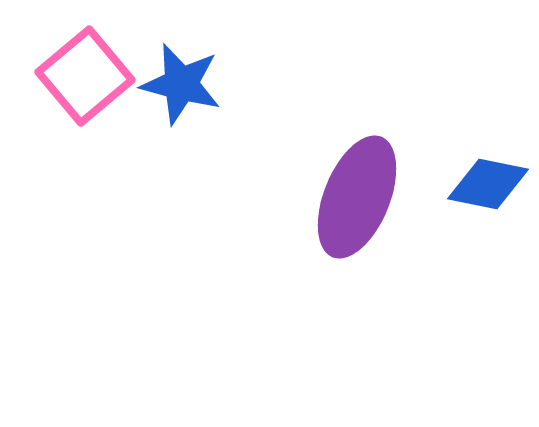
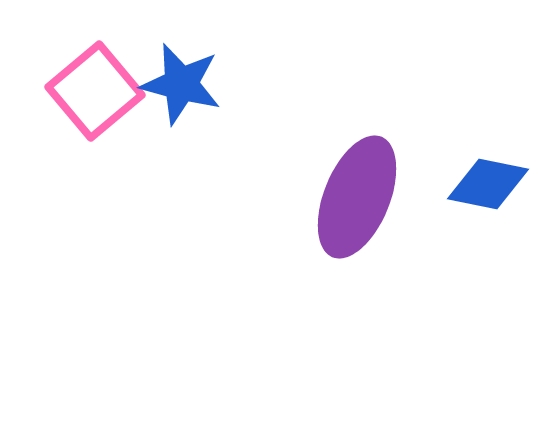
pink square: moved 10 px right, 15 px down
